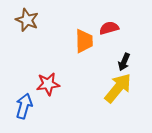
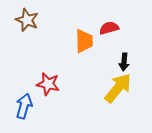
black arrow: rotated 18 degrees counterclockwise
red star: rotated 20 degrees clockwise
